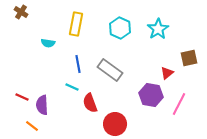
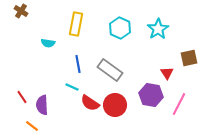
brown cross: moved 1 px up
red triangle: rotated 24 degrees counterclockwise
red line: rotated 32 degrees clockwise
red semicircle: rotated 36 degrees counterclockwise
red circle: moved 19 px up
